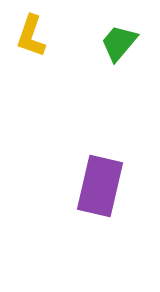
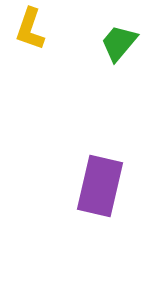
yellow L-shape: moved 1 px left, 7 px up
